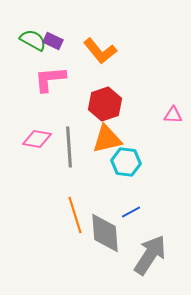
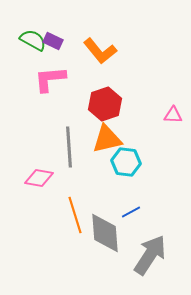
pink diamond: moved 2 px right, 39 px down
